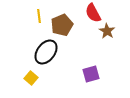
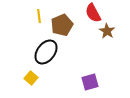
purple square: moved 1 px left, 8 px down
